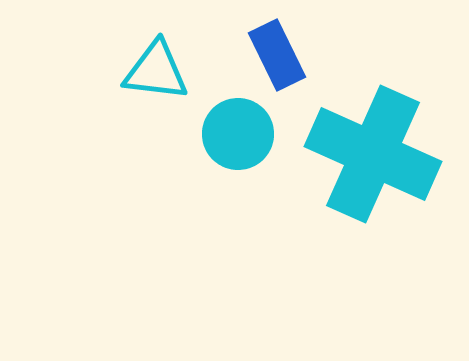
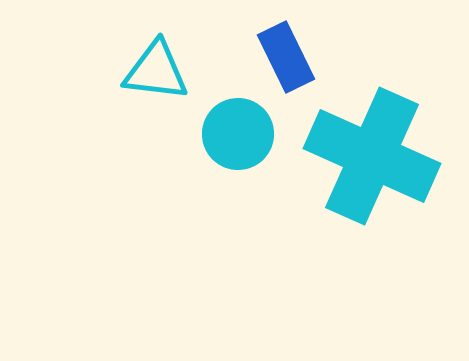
blue rectangle: moved 9 px right, 2 px down
cyan cross: moved 1 px left, 2 px down
